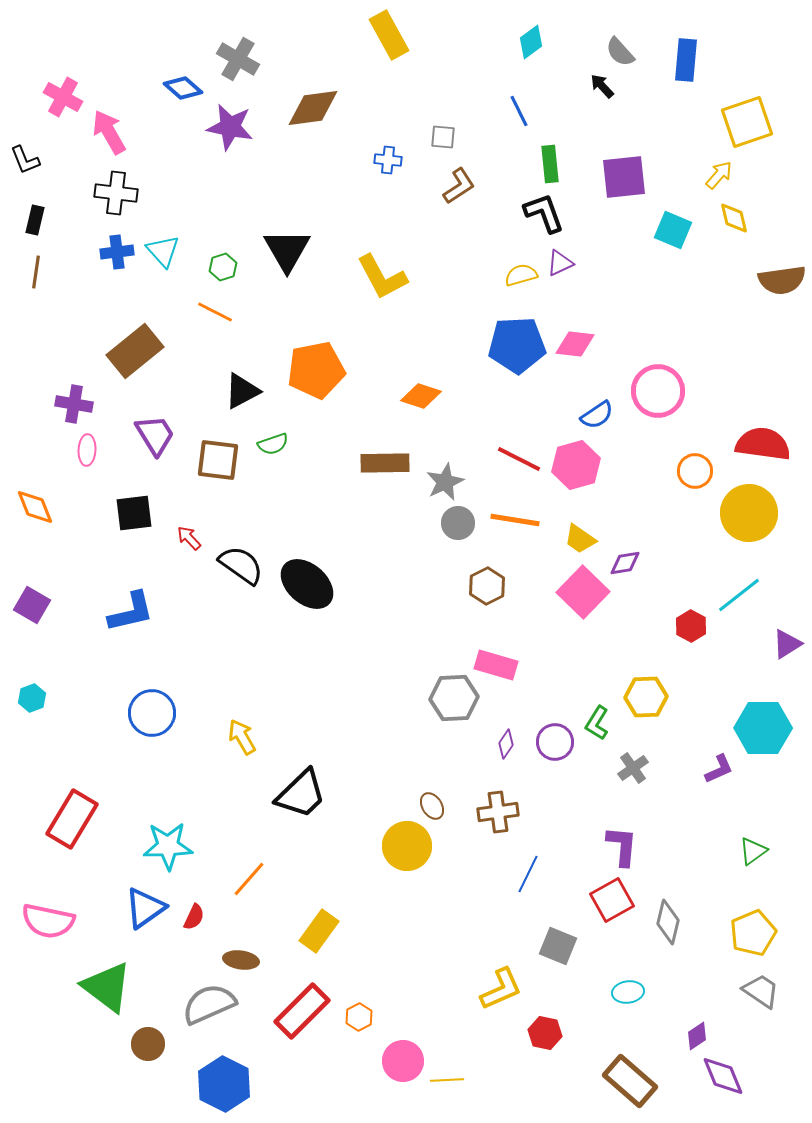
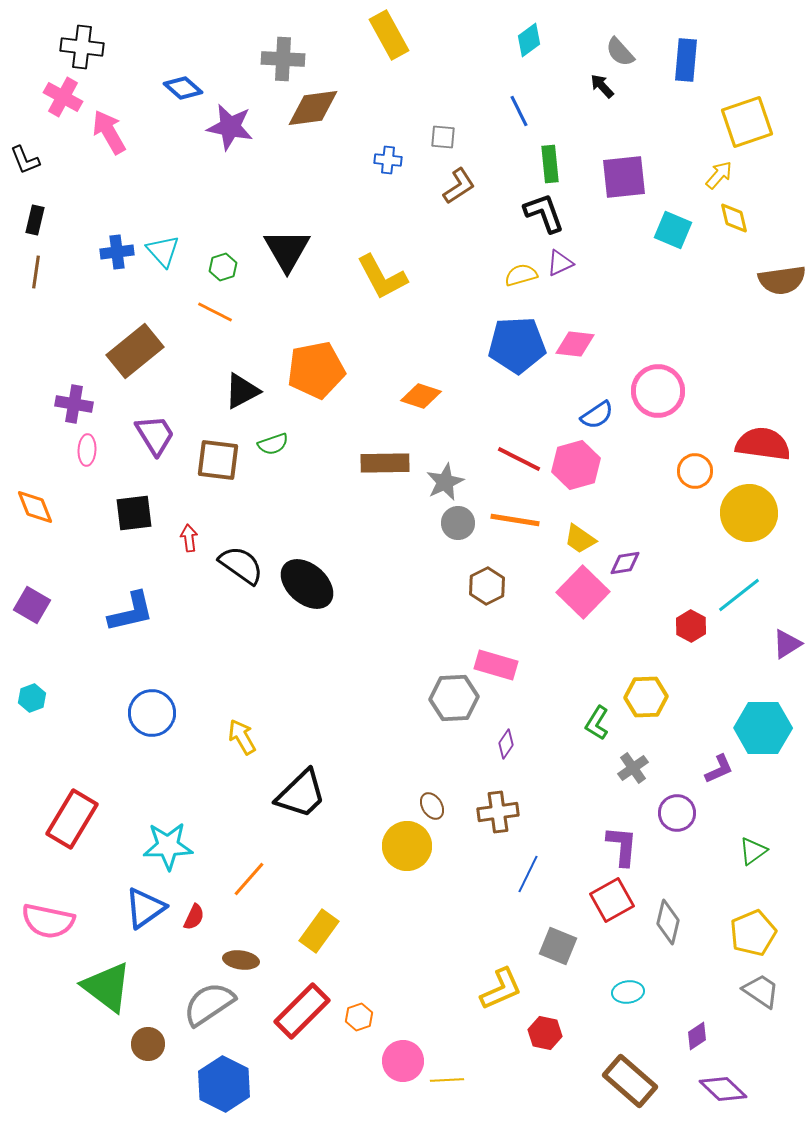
cyan diamond at (531, 42): moved 2 px left, 2 px up
gray cross at (238, 59): moved 45 px right; rotated 27 degrees counterclockwise
black cross at (116, 193): moved 34 px left, 146 px up
red arrow at (189, 538): rotated 36 degrees clockwise
purple circle at (555, 742): moved 122 px right, 71 px down
gray semicircle at (209, 1004): rotated 10 degrees counterclockwise
orange hexagon at (359, 1017): rotated 8 degrees clockwise
purple diamond at (723, 1076): moved 13 px down; rotated 24 degrees counterclockwise
